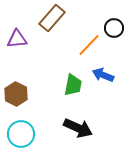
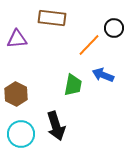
brown rectangle: rotated 56 degrees clockwise
black arrow: moved 22 px left, 2 px up; rotated 48 degrees clockwise
